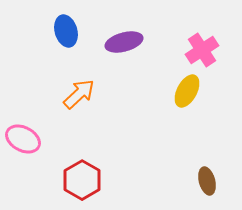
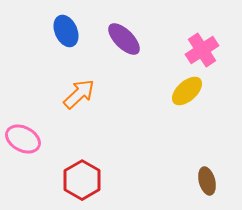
blue ellipse: rotated 8 degrees counterclockwise
purple ellipse: moved 3 px up; rotated 60 degrees clockwise
yellow ellipse: rotated 20 degrees clockwise
